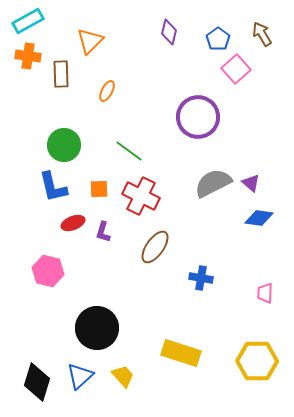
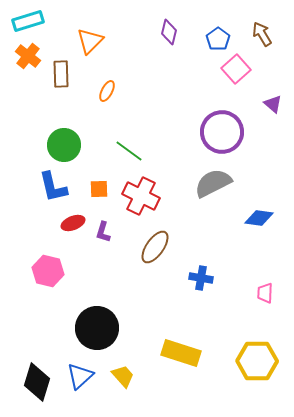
cyan rectangle: rotated 12 degrees clockwise
orange cross: rotated 30 degrees clockwise
purple circle: moved 24 px right, 15 px down
purple triangle: moved 22 px right, 79 px up
